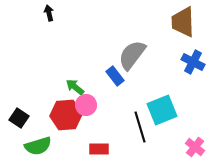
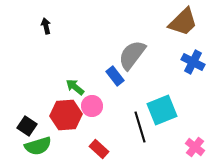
black arrow: moved 3 px left, 13 px down
brown trapezoid: rotated 132 degrees counterclockwise
pink circle: moved 6 px right, 1 px down
black square: moved 8 px right, 8 px down
red rectangle: rotated 42 degrees clockwise
